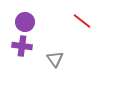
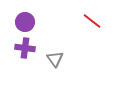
red line: moved 10 px right
purple cross: moved 3 px right, 2 px down
